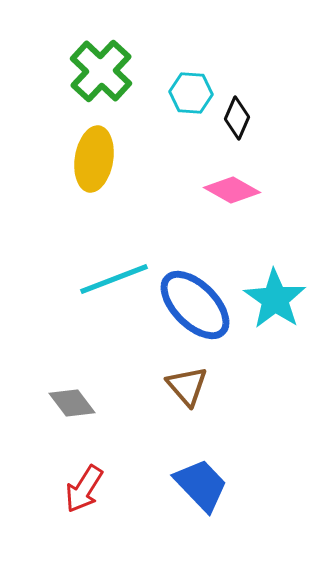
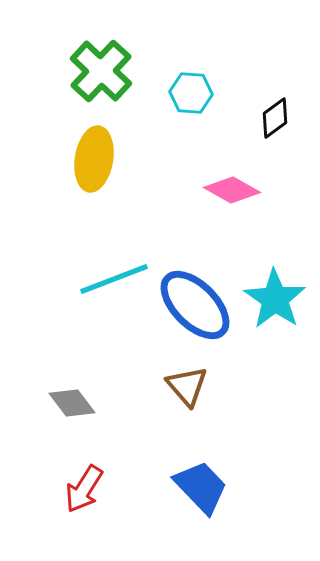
black diamond: moved 38 px right; rotated 30 degrees clockwise
blue trapezoid: moved 2 px down
